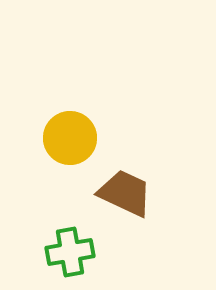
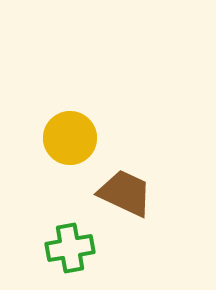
green cross: moved 4 px up
